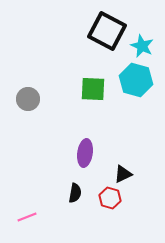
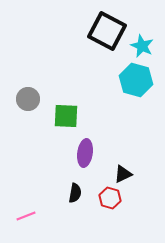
green square: moved 27 px left, 27 px down
pink line: moved 1 px left, 1 px up
